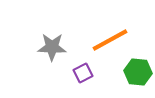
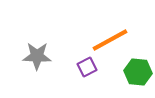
gray star: moved 15 px left, 9 px down
purple square: moved 4 px right, 6 px up
